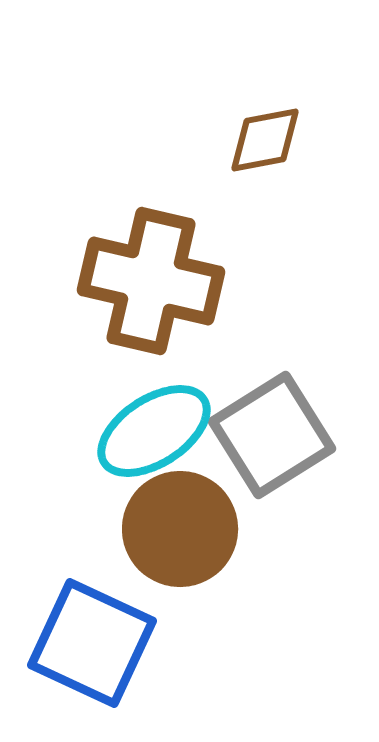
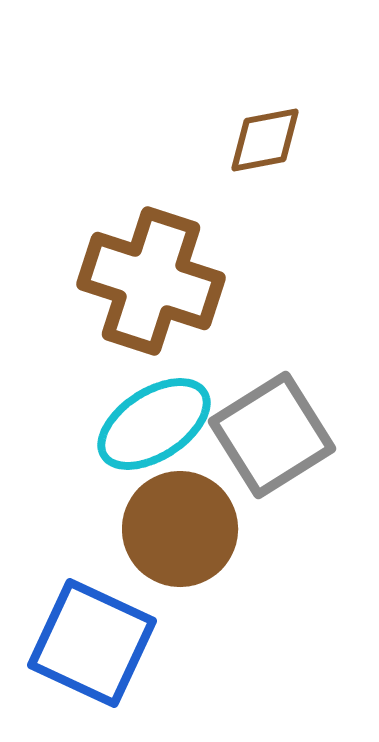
brown cross: rotated 5 degrees clockwise
cyan ellipse: moved 7 px up
